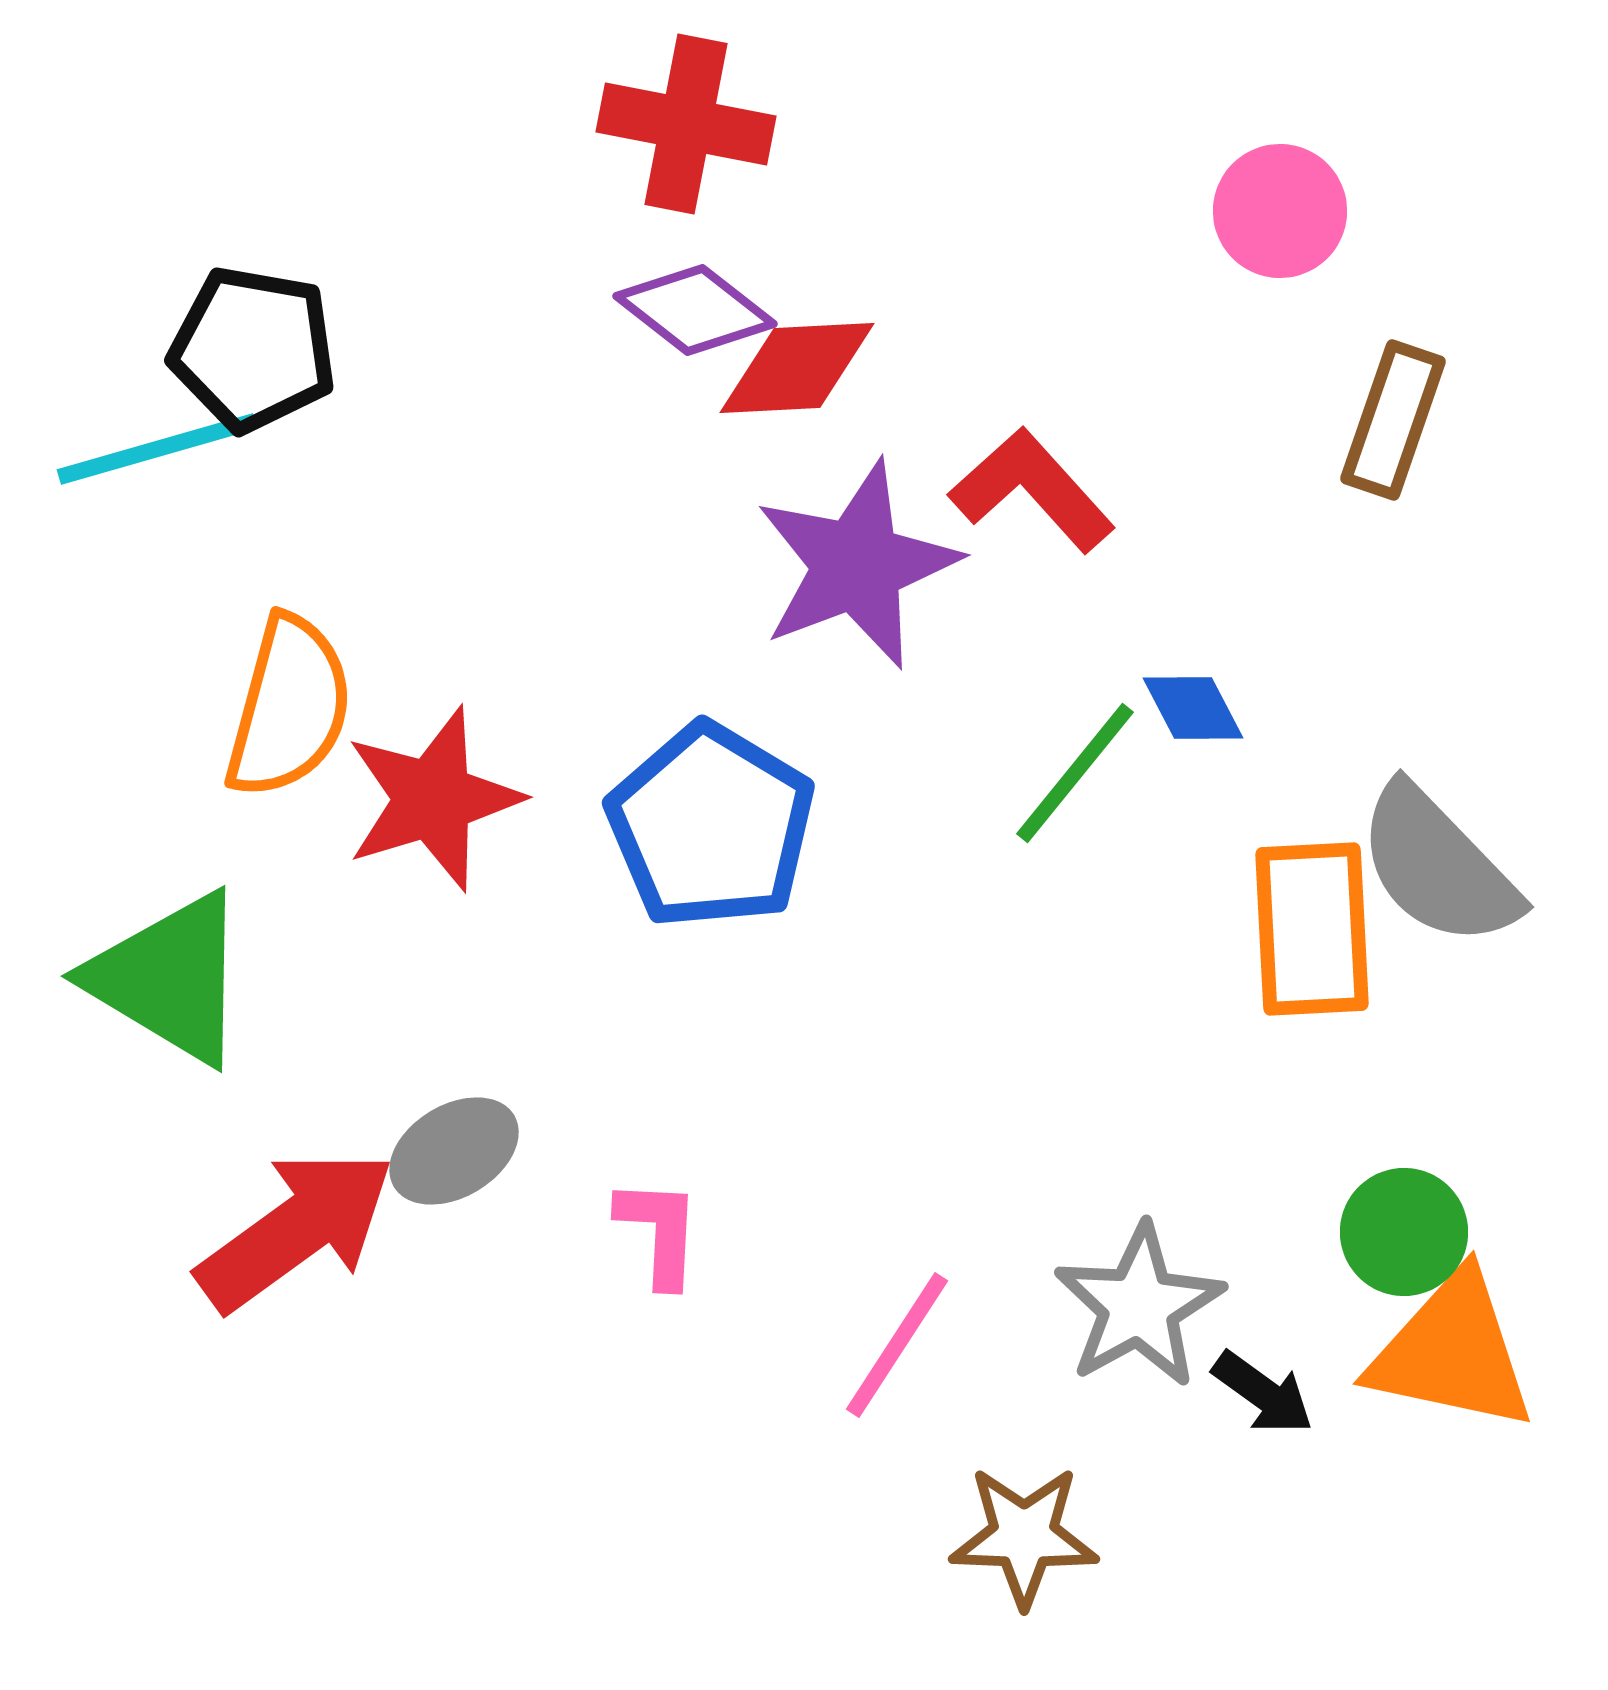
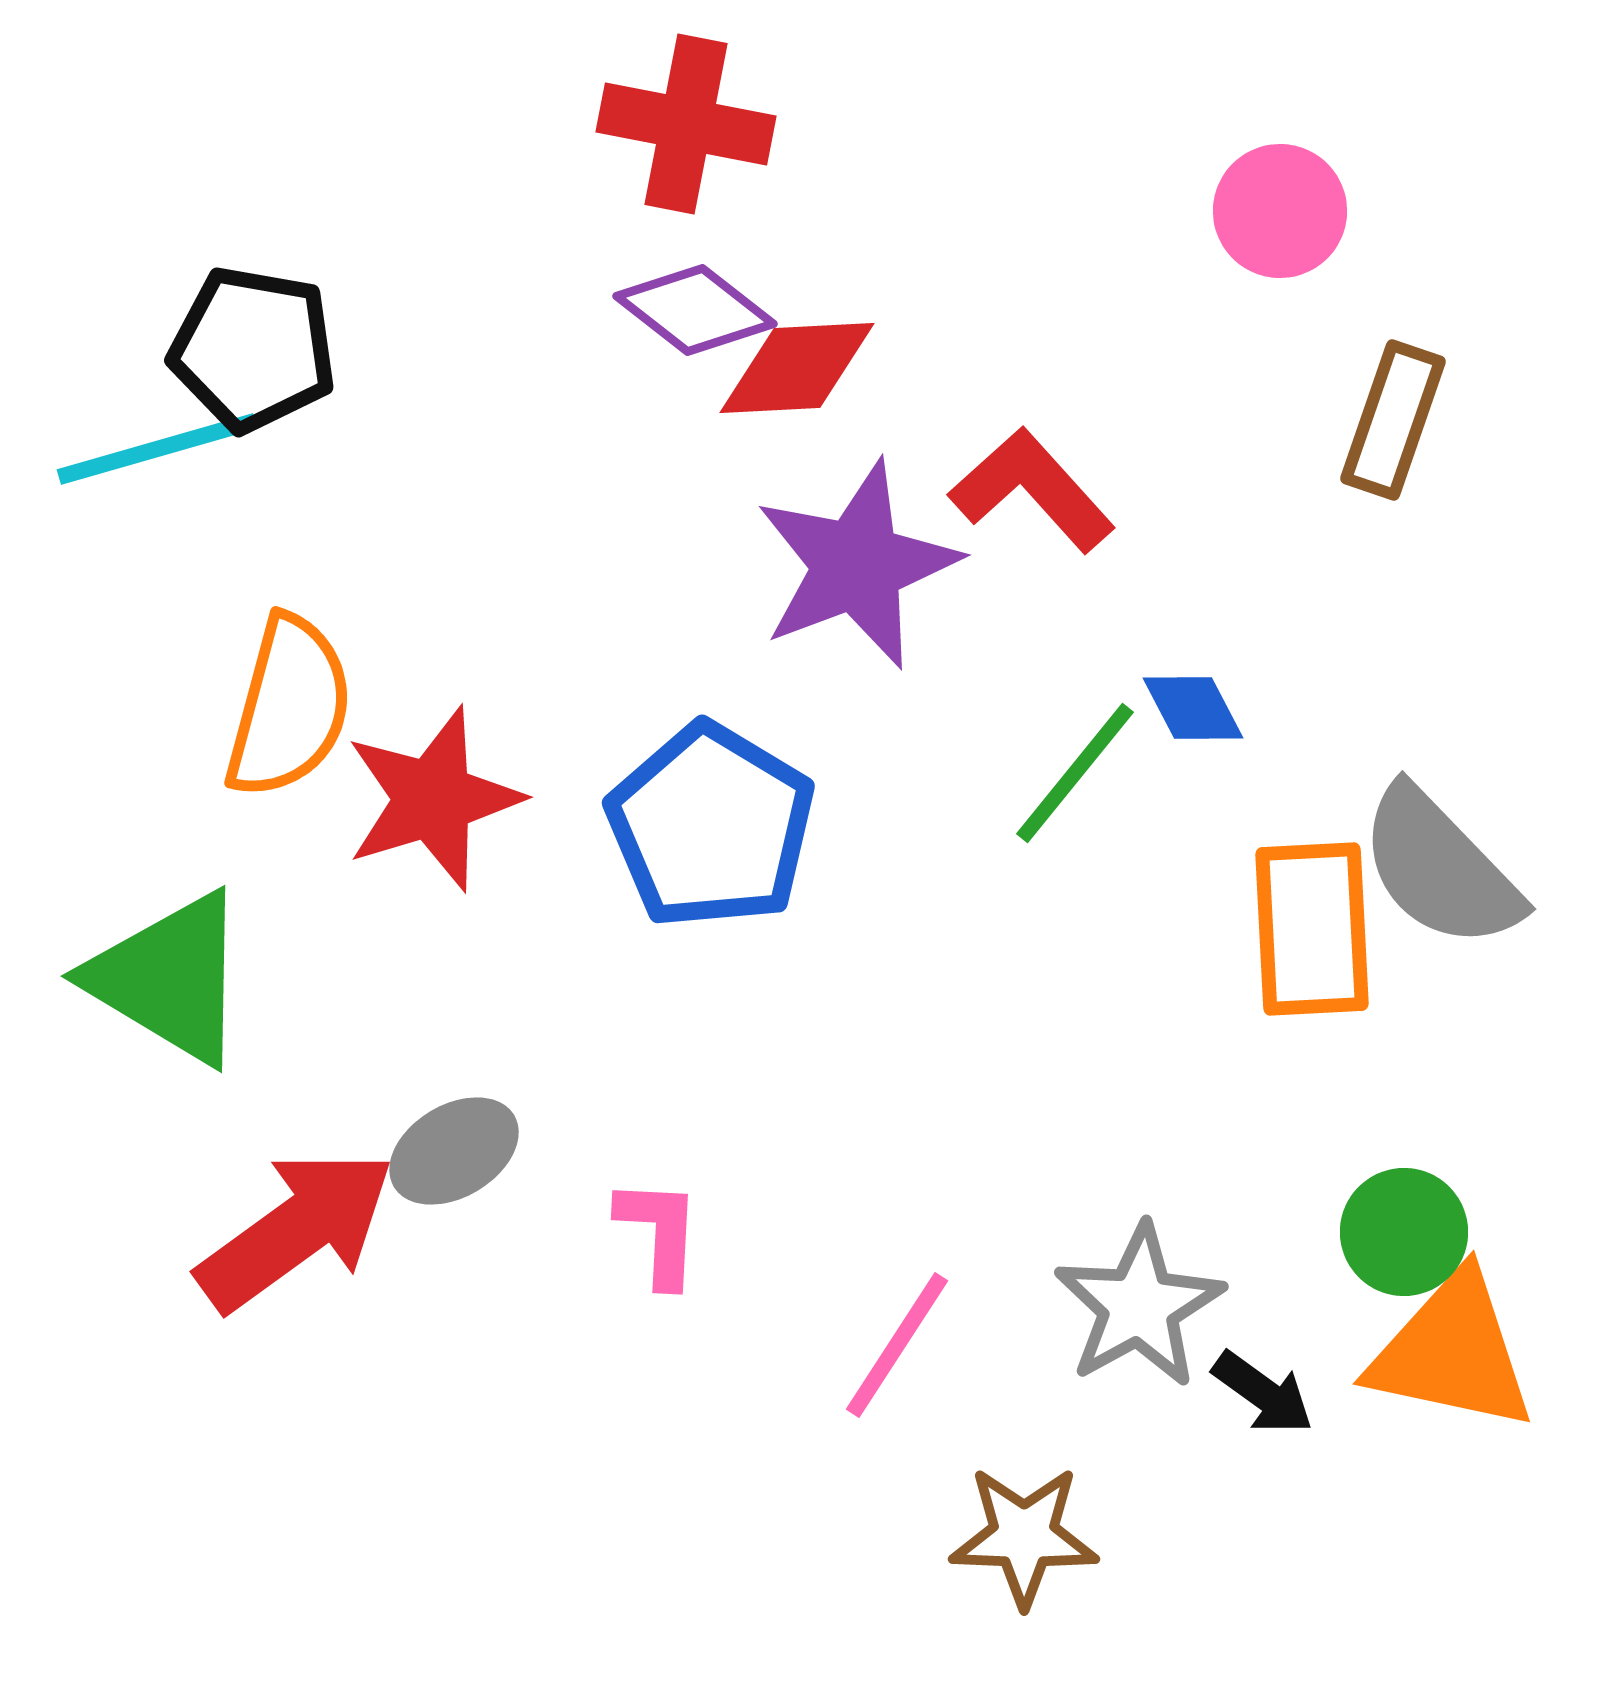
gray semicircle: moved 2 px right, 2 px down
